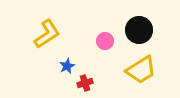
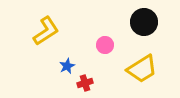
black circle: moved 5 px right, 8 px up
yellow L-shape: moved 1 px left, 3 px up
pink circle: moved 4 px down
yellow trapezoid: moved 1 px right, 1 px up
